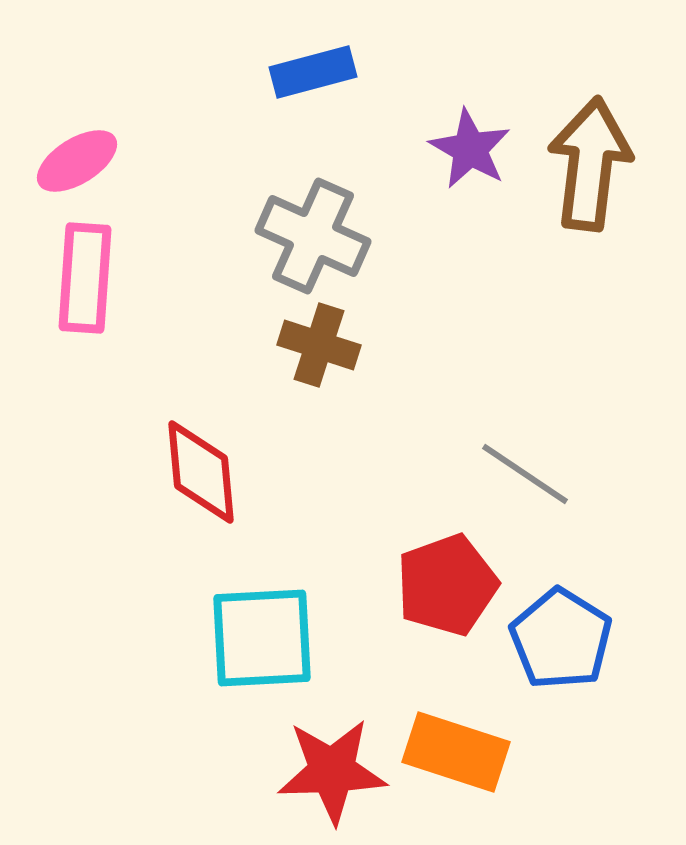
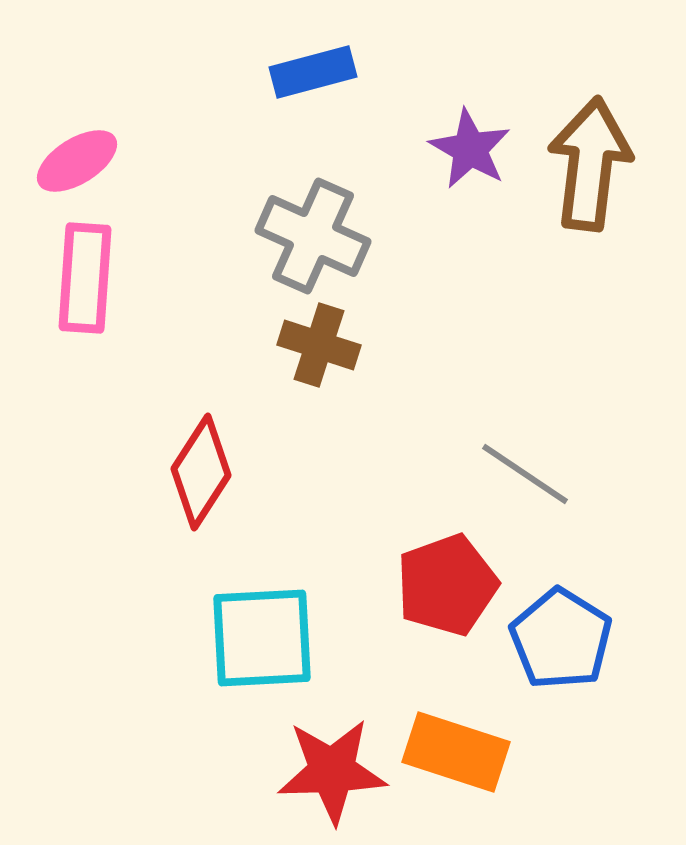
red diamond: rotated 38 degrees clockwise
